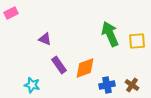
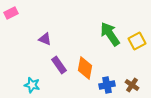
green arrow: rotated 10 degrees counterclockwise
yellow square: rotated 24 degrees counterclockwise
orange diamond: rotated 60 degrees counterclockwise
